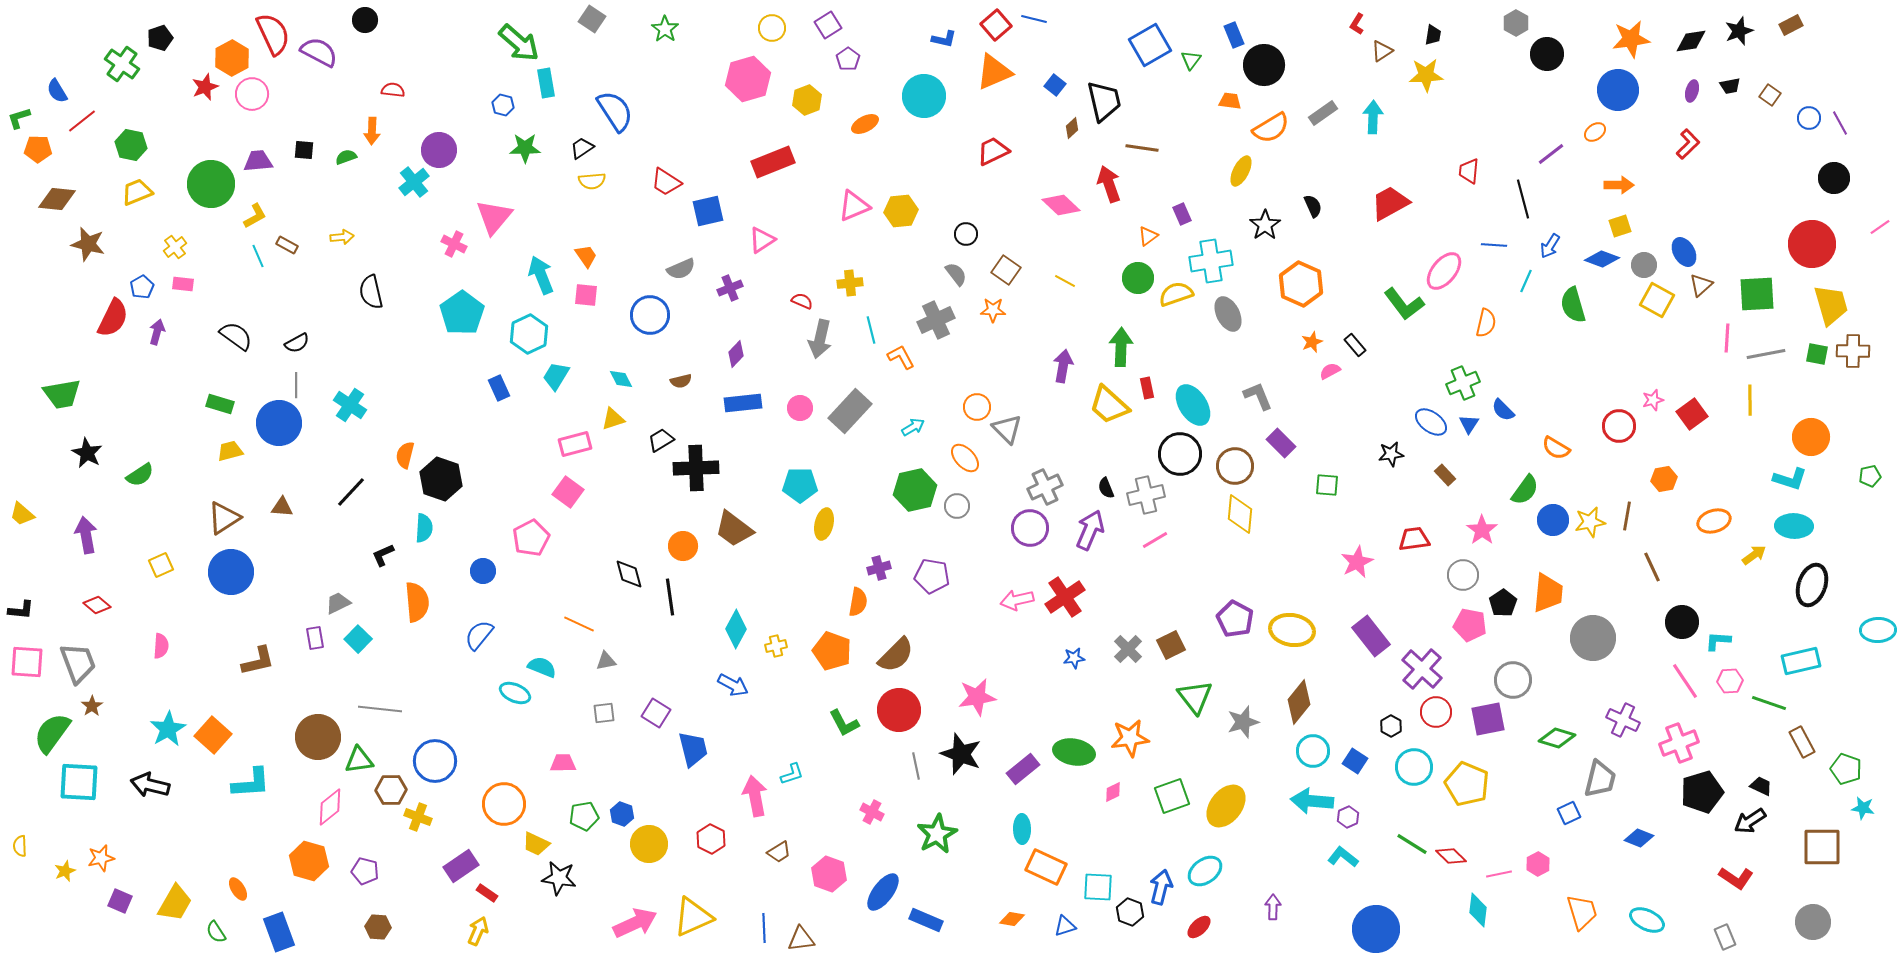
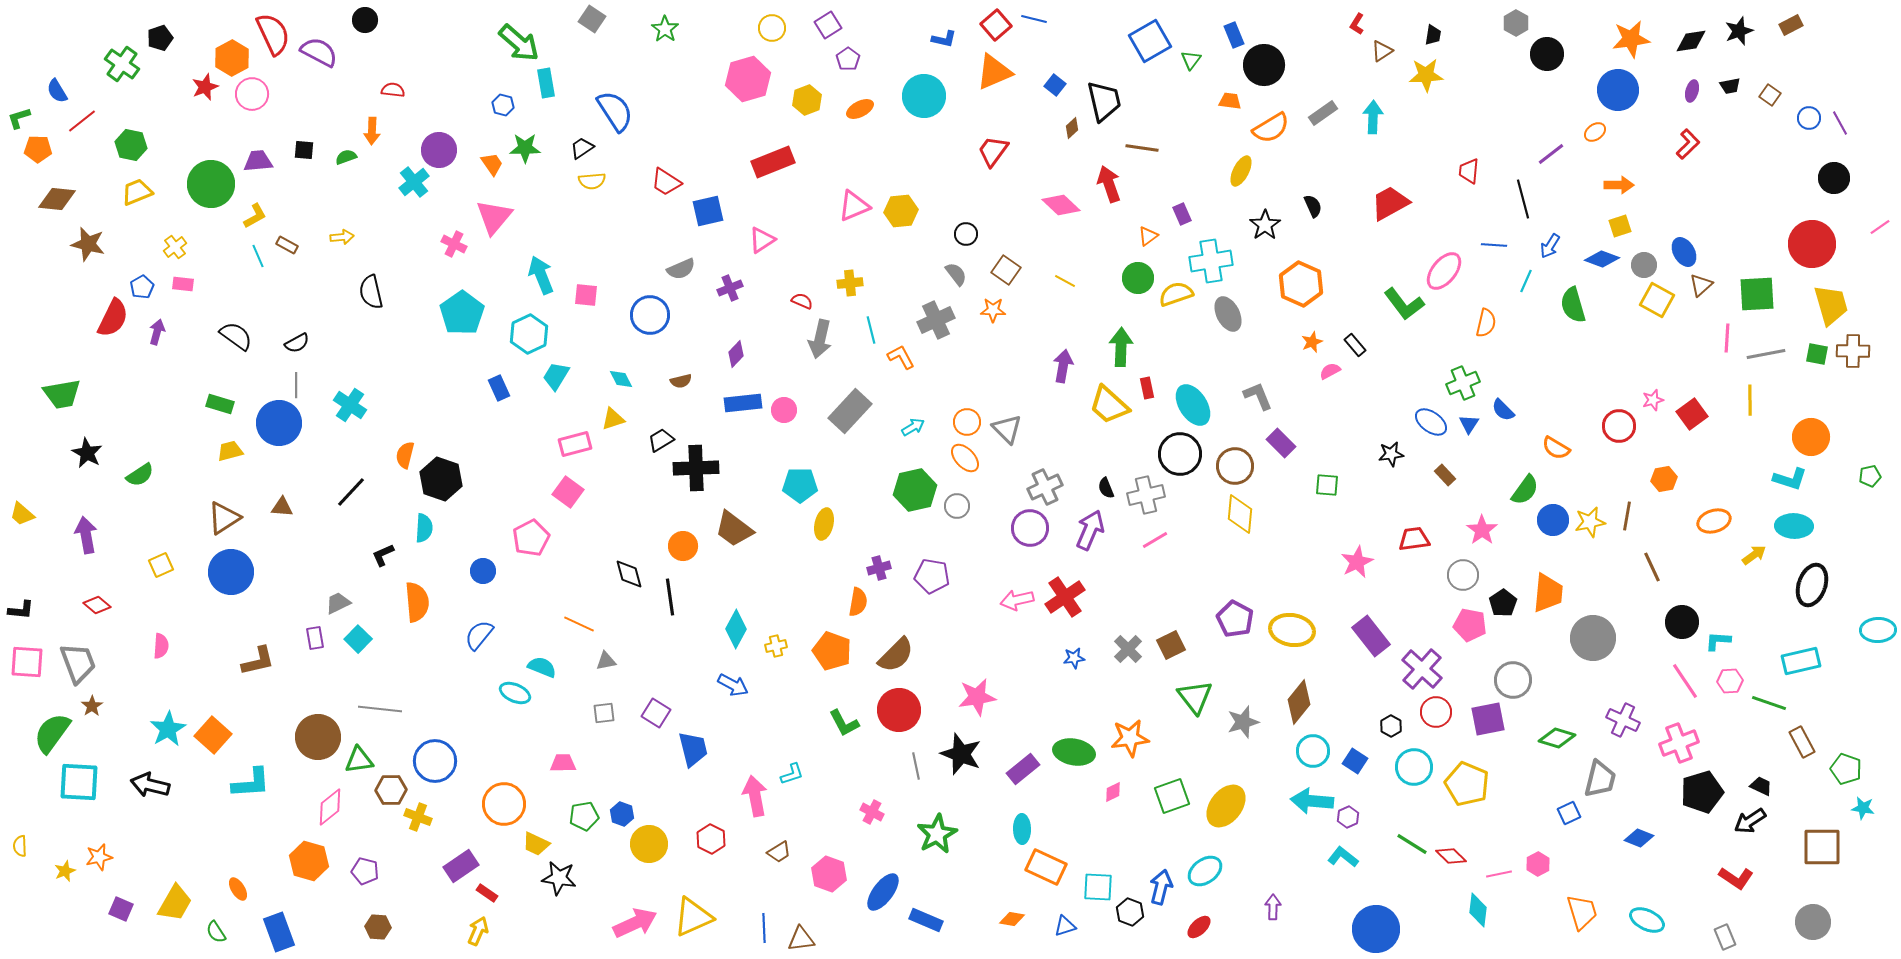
blue square at (1150, 45): moved 4 px up
orange ellipse at (865, 124): moved 5 px left, 15 px up
red trapezoid at (993, 151): rotated 28 degrees counterclockwise
orange trapezoid at (586, 256): moved 94 px left, 92 px up
orange circle at (977, 407): moved 10 px left, 15 px down
pink circle at (800, 408): moved 16 px left, 2 px down
orange star at (101, 858): moved 2 px left, 1 px up
purple square at (120, 901): moved 1 px right, 8 px down
